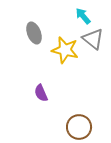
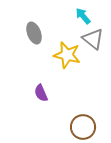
yellow star: moved 2 px right, 5 px down
brown circle: moved 4 px right
